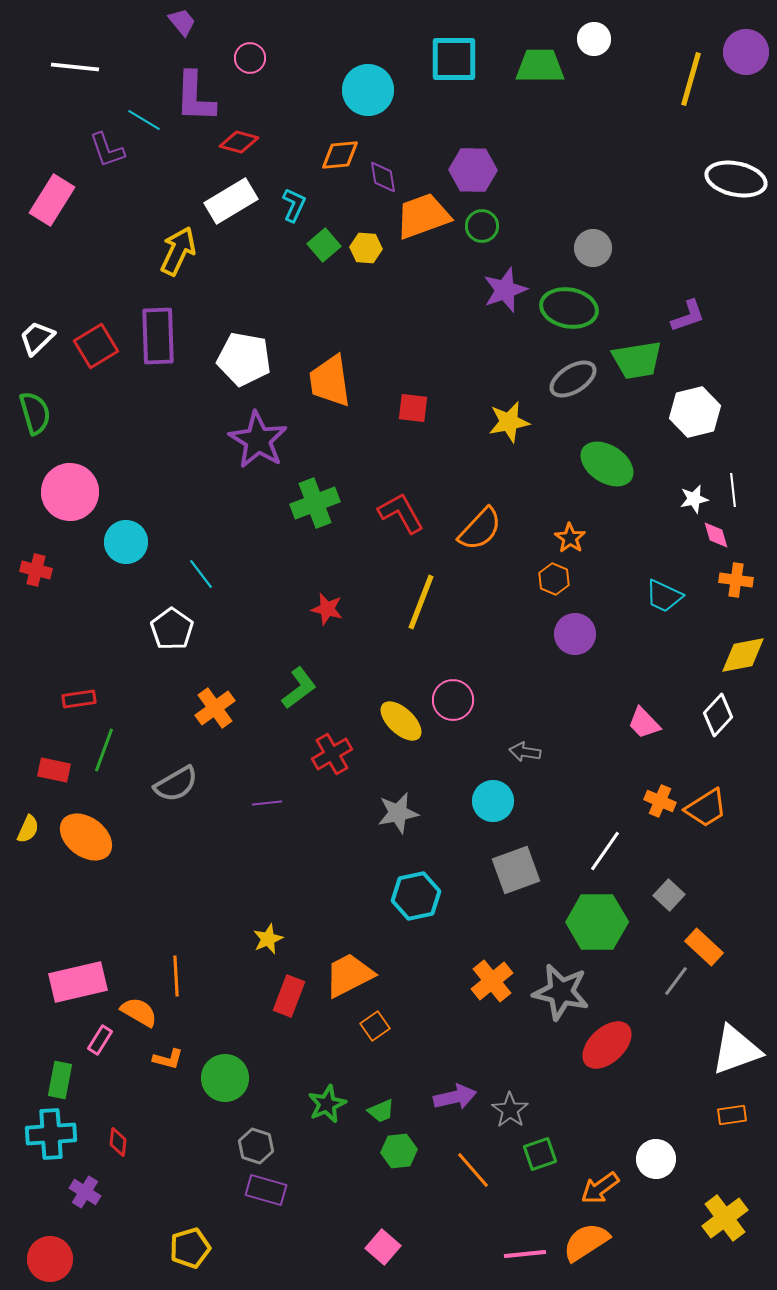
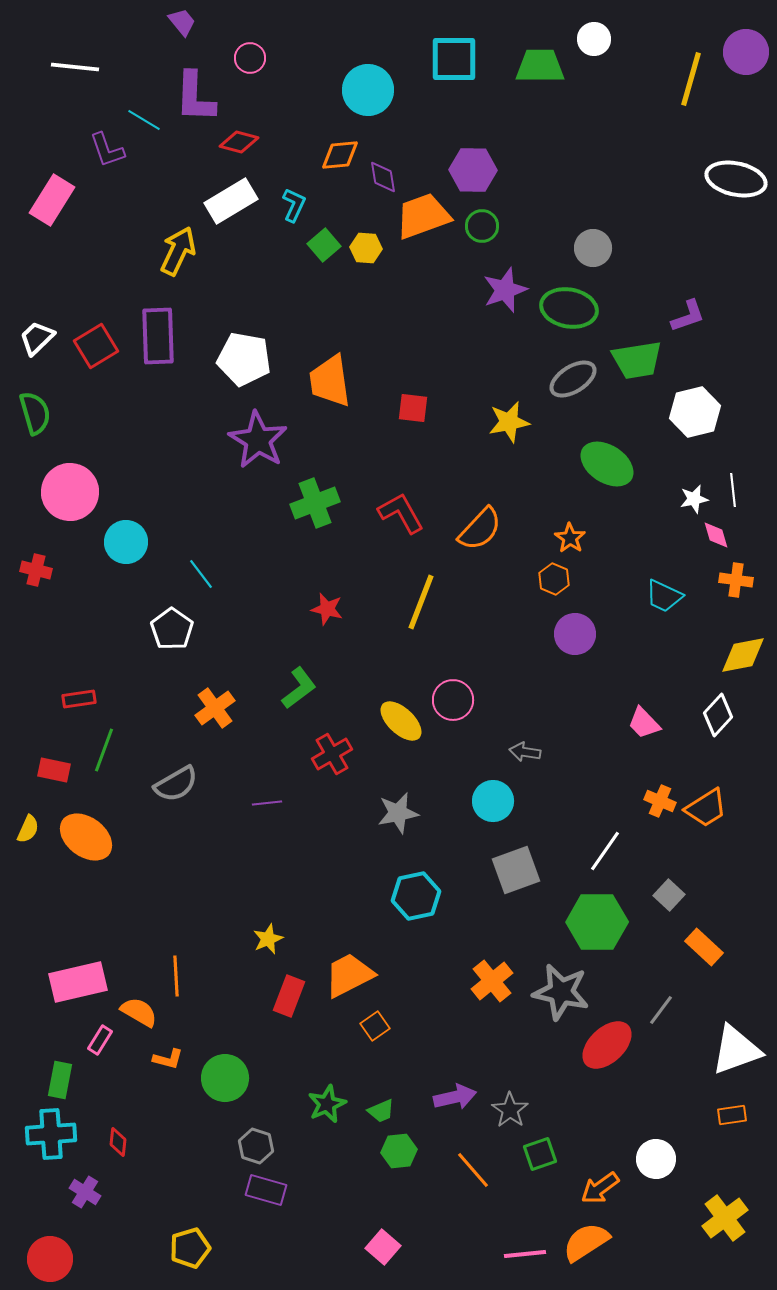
gray line at (676, 981): moved 15 px left, 29 px down
